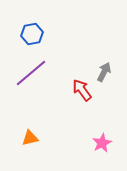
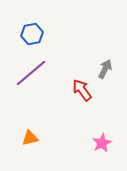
gray arrow: moved 1 px right, 3 px up
